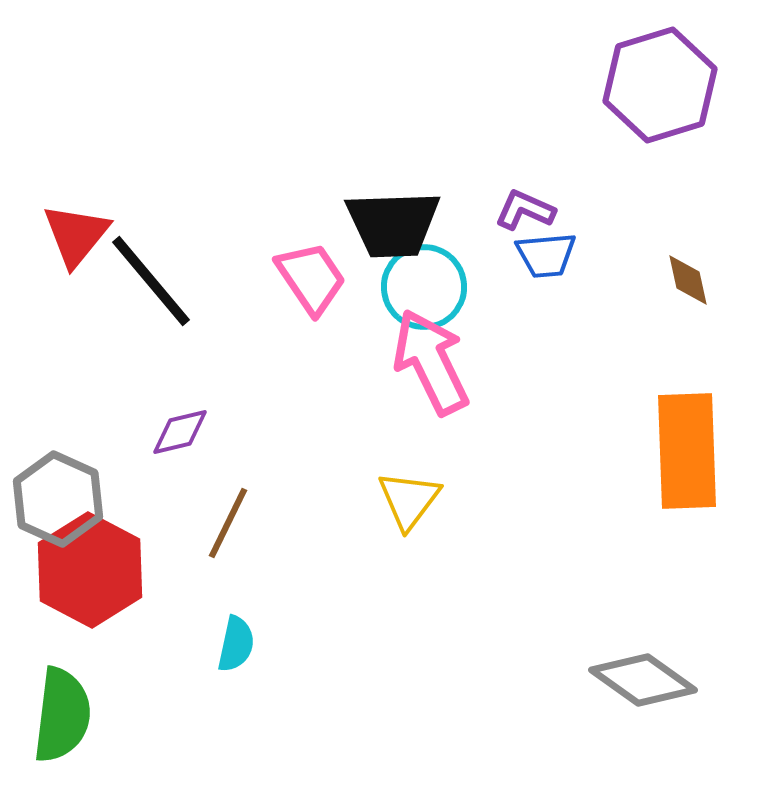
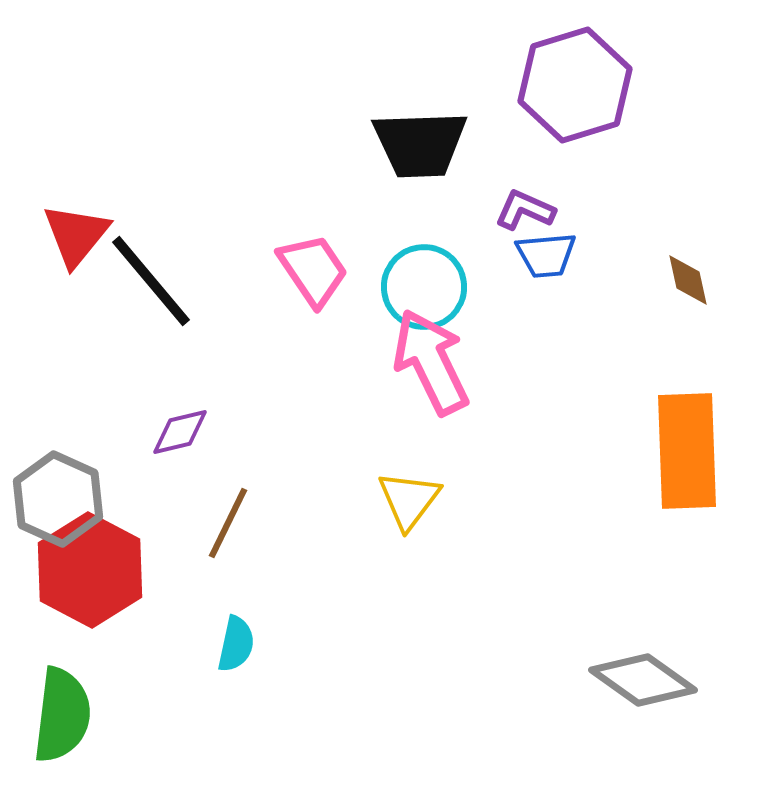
purple hexagon: moved 85 px left
black trapezoid: moved 27 px right, 80 px up
pink trapezoid: moved 2 px right, 8 px up
